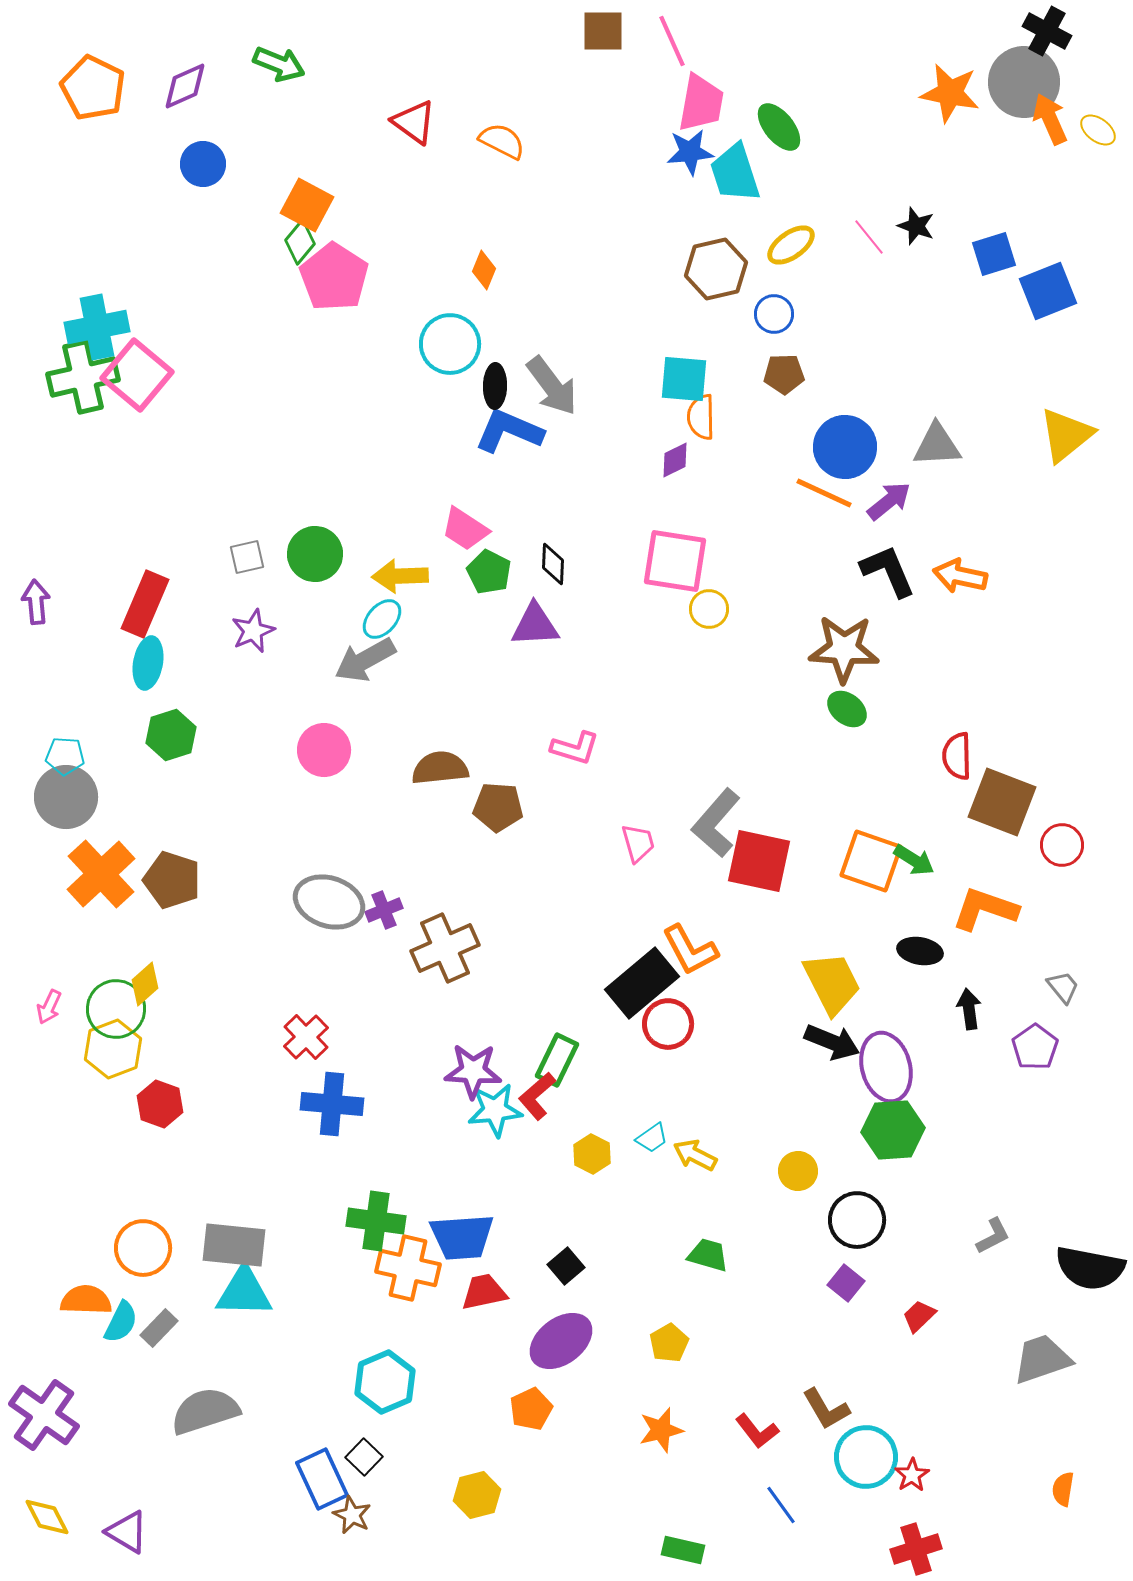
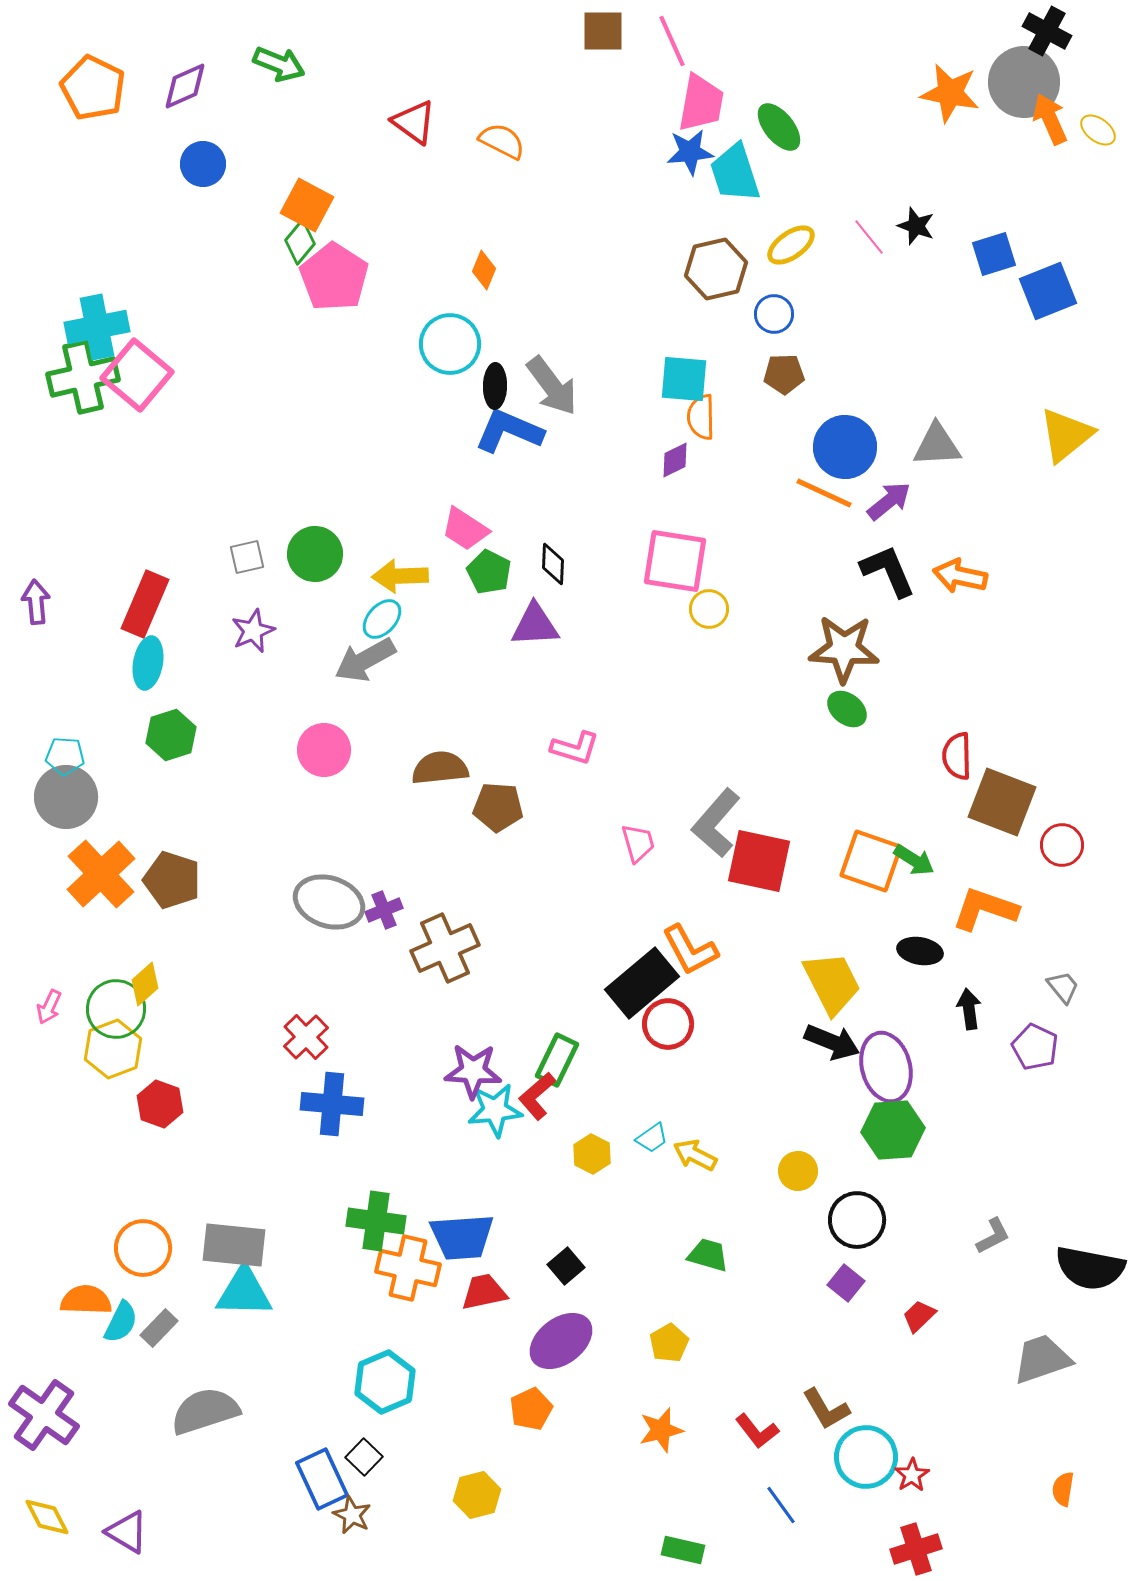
purple pentagon at (1035, 1047): rotated 12 degrees counterclockwise
